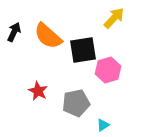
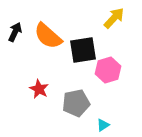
black arrow: moved 1 px right
red star: moved 1 px right, 2 px up
